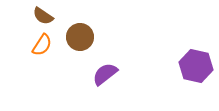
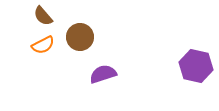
brown semicircle: rotated 15 degrees clockwise
orange semicircle: moved 1 px right; rotated 30 degrees clockwise
purple semicircle: moved 2 px left; rotated 20 degrees clockwise
